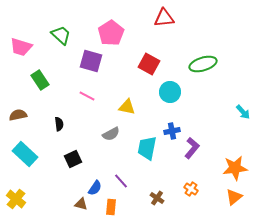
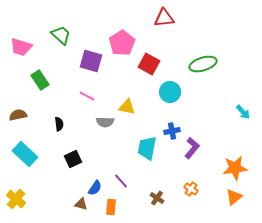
pink pentagon: moved 11 px right, 10 px down
gray semicircle: moved 6 px left, 12 px up; rotated 30 degrees clockwise
